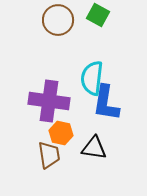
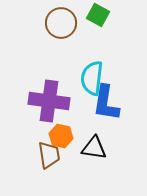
brown circle: moved 3 px right, 3 px down
orange hexagon: moved 3 px down
